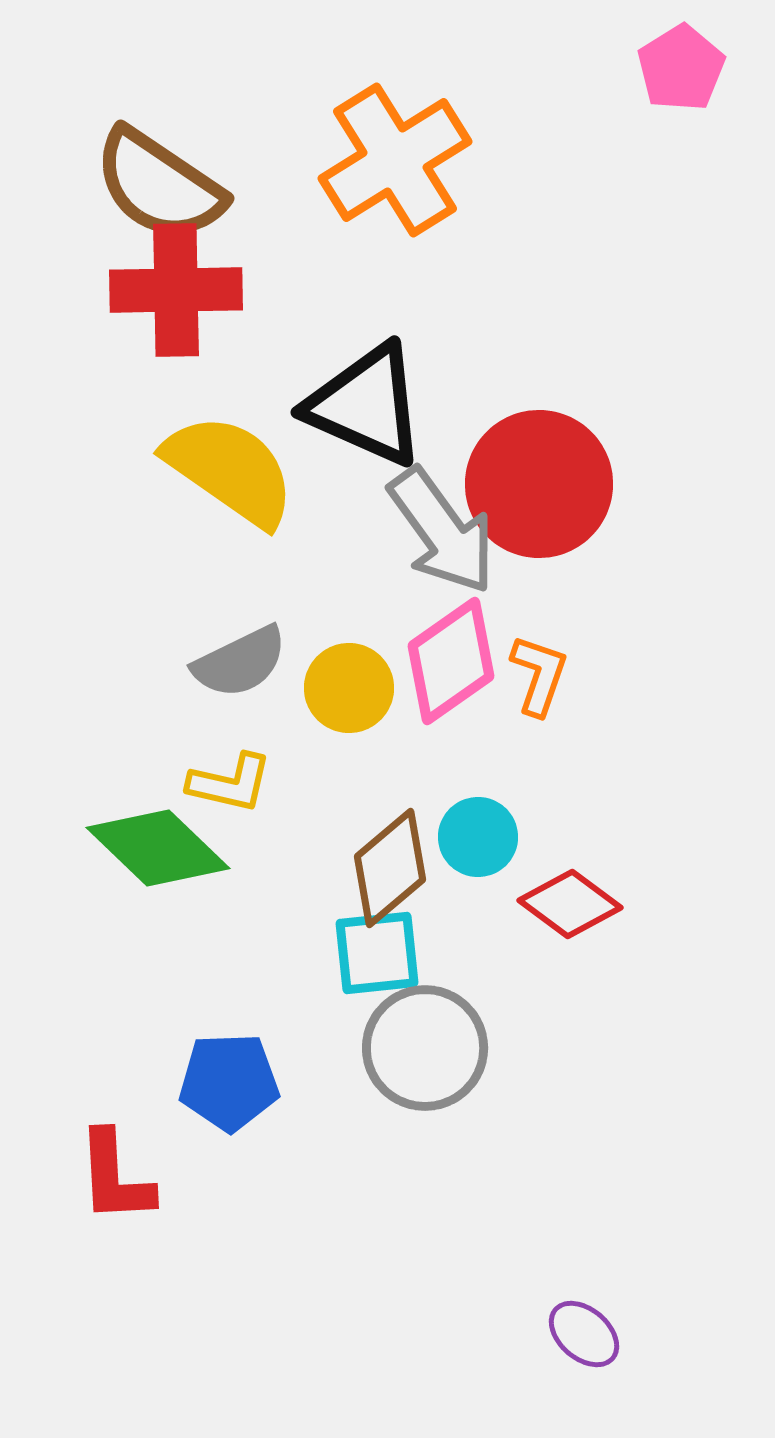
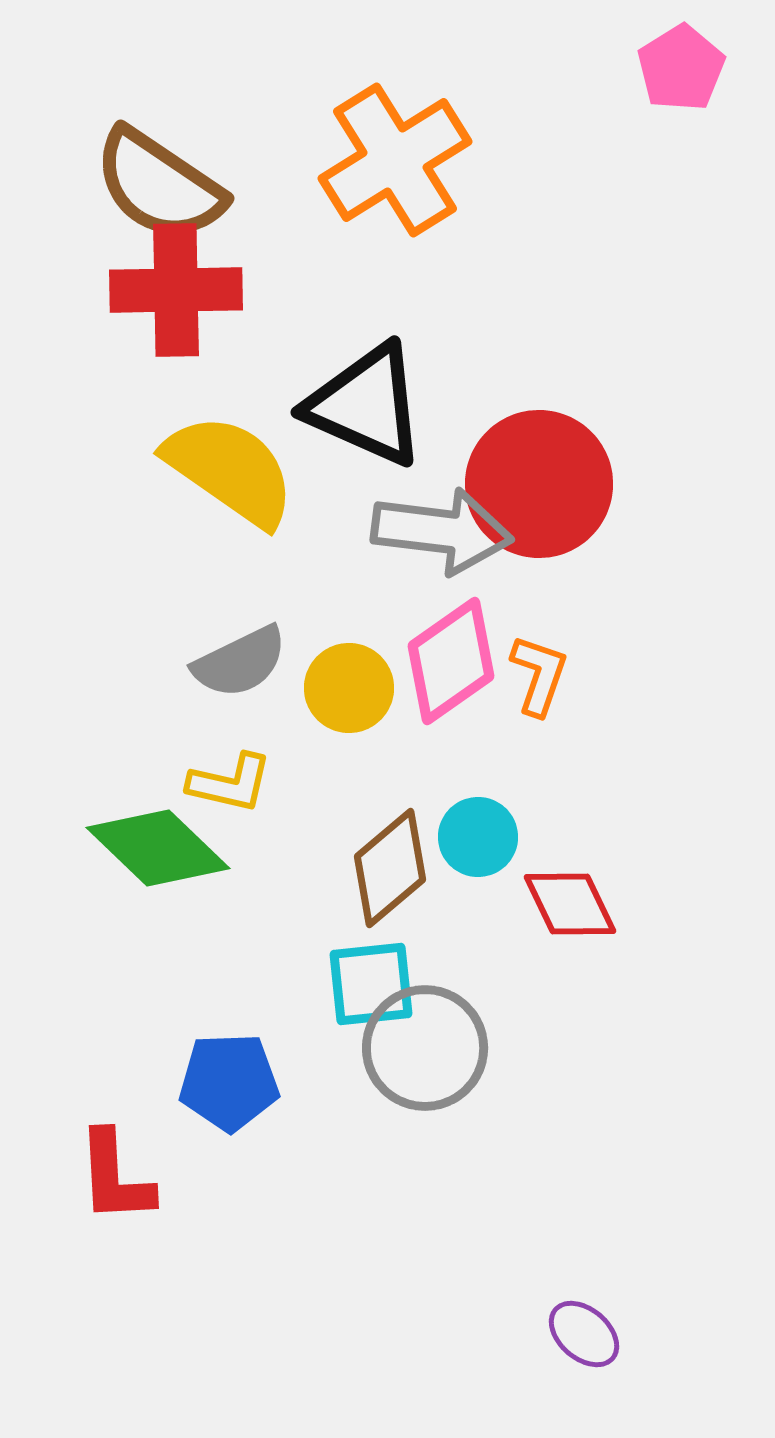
gray arrow: rotated 47 degrees counterclockwise
red diamond: rotated 28 degrees clockwise
cyan square: moved 6 px left, 31 px down
